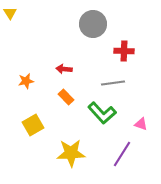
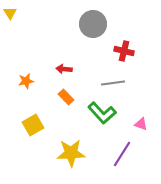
red cross: rotated 12 degrees clockwise
